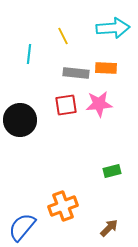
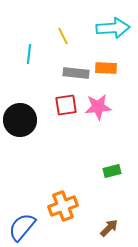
pink star: moved 1 px left, 3 px down
